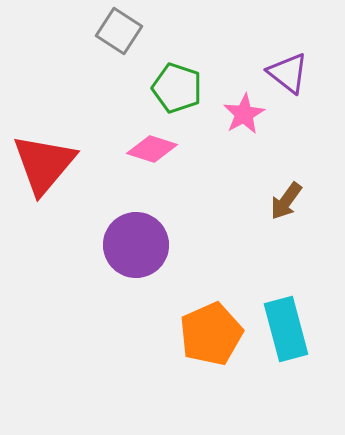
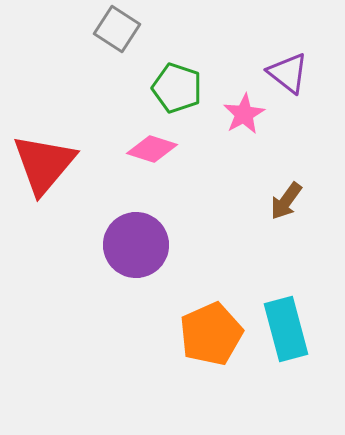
gray square: moved 2 px left, 2 px up
